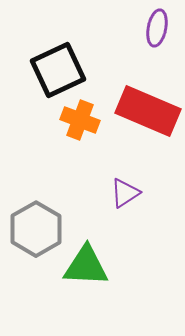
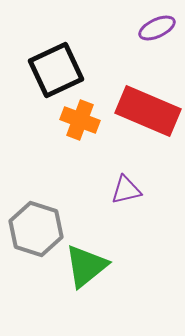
purple ellipse: rotated 54 degrees clockwise
black square: moved 2 px left
purple triangle: moved 1 px right, 3 px up; rotated 20 degrees clockwise
gray hexagon: rotated 12 degrees counterclockwise
green triangle: rotated 42 degrees counterclockwise
